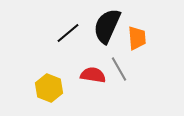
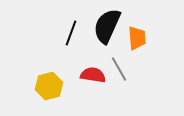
black line: moved 3 px right; rotated 30 degrees counterclockwise
yellow hexagon: moved 2 px up; rotated 24 degrees clockwise
